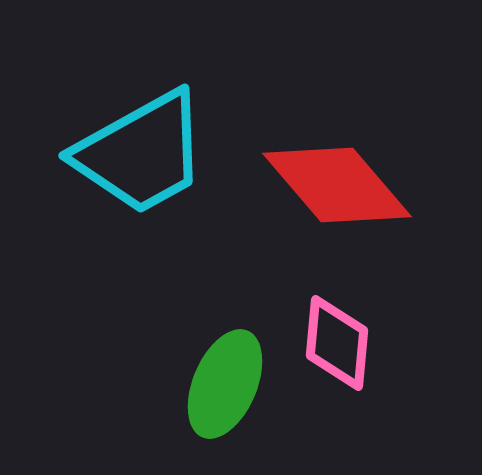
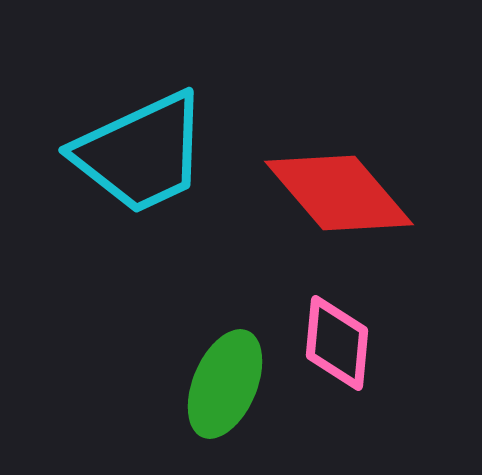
cyan trapezoid: rotated 4 degrees clockwise
red diamond: moved 2 px right, 8 px down
